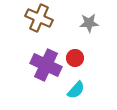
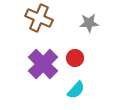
purple cross: moved 3 px left, 1 px up; rotated 20 degrees clockwise
